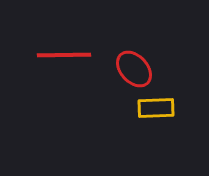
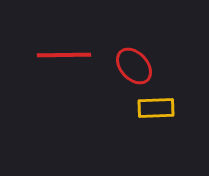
red ellipse: moved 3 px up
